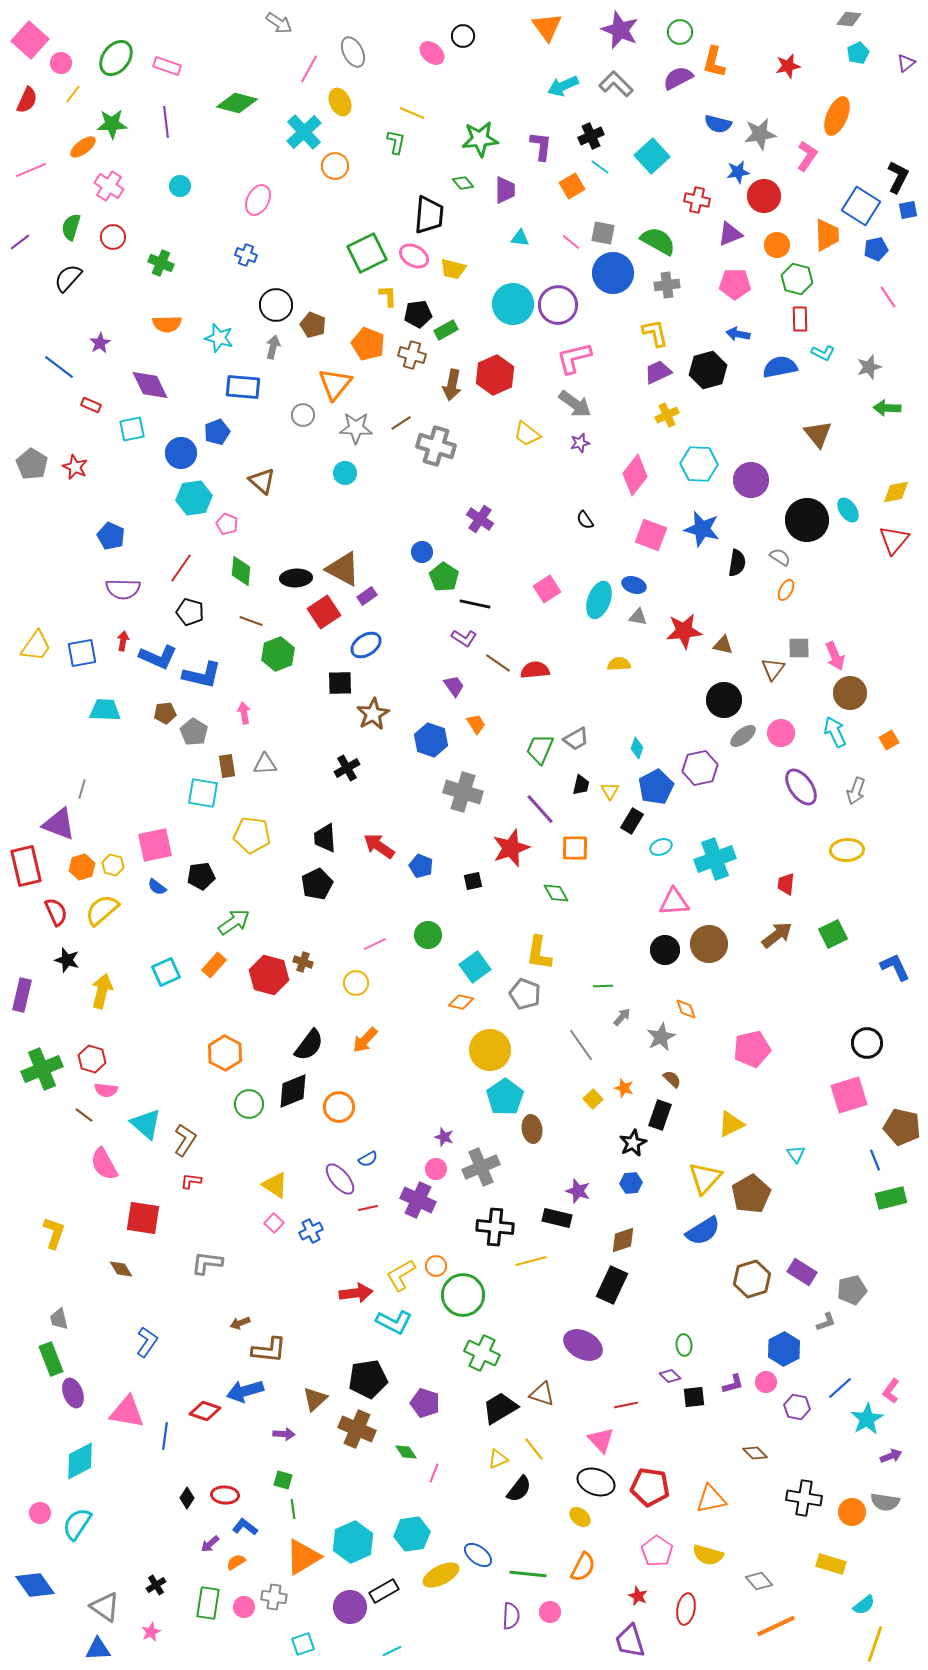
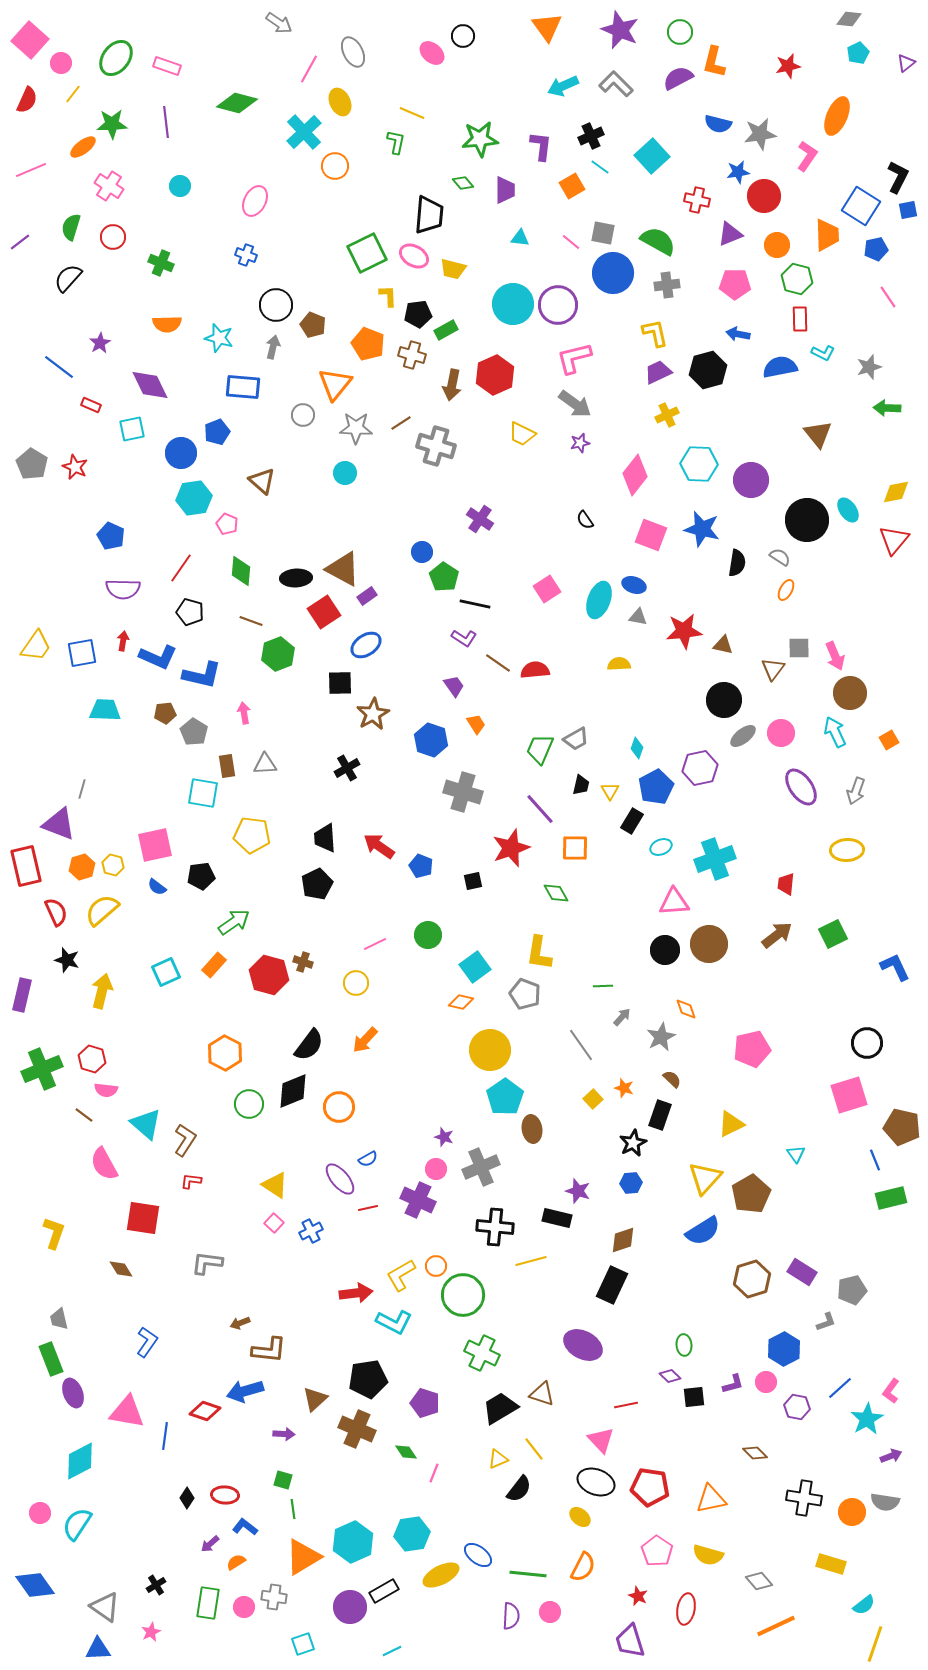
pink ellipse at (258, 200): moved 3 px left, 1 px down
yellow trapezoid at (527, 434): moved 5 px left; rotated 12 degrees counterclockwise
